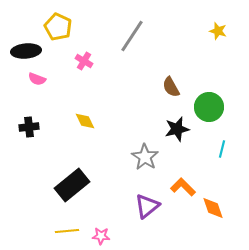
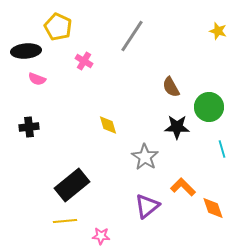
yellow diamond: moved 23 px right, 4 px down; rotated 10 degrees clockwise
black star: moved 2 px up; rotated 15 degrees clockwise
cyan line: rotated 30 degrees counterclockwise
yellow line: moved 2 px left, 10 px up
